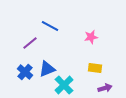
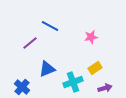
yellow rectangle: rotated 40 degrees counterclockwise
blue cross: moved 3 px left, 15 px down
cyan cross: moved 9 px right, 3 px up; rotated 24 degrees clockwise
